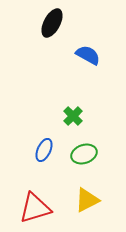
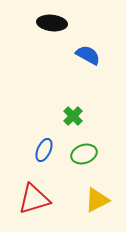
black ellipse: rotated 68 degrees clockwise
yellow triangle: moved 10 px right
red triangle: moved 1 px left, 9 px up
